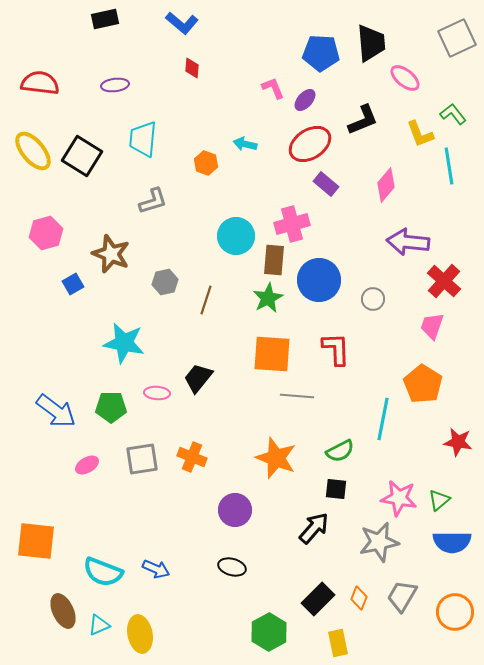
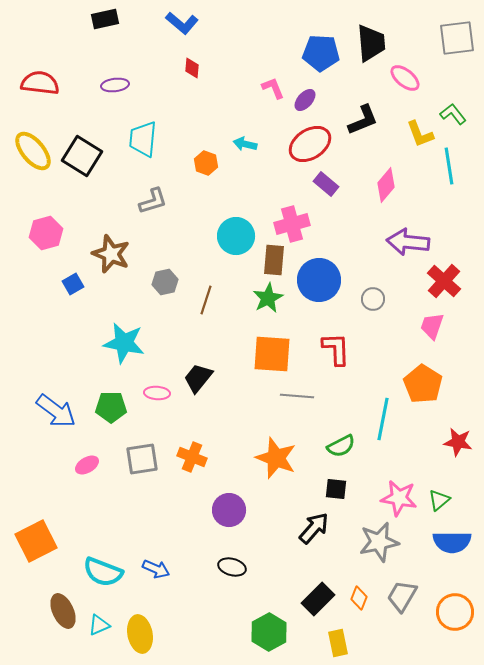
gray square at (457, 38): rotated 18 degrees clockwise
green semicircle at (340, 451): moved 1 px right, 5 px up
purple circle at (235, 510): moved 6 px left
orange square at (36, 541): rotated 33 degrees counterclockwise
